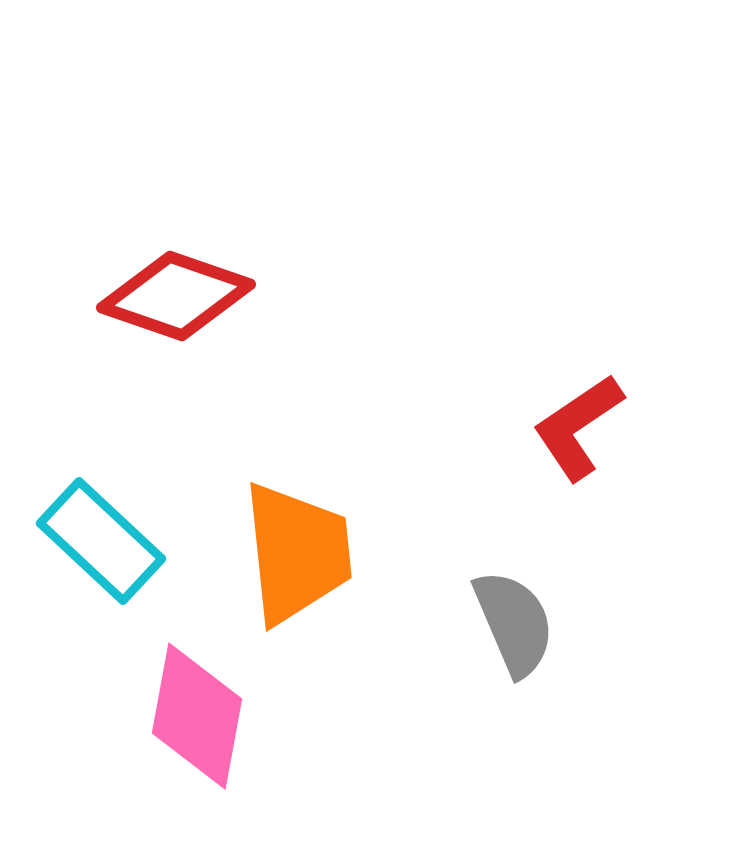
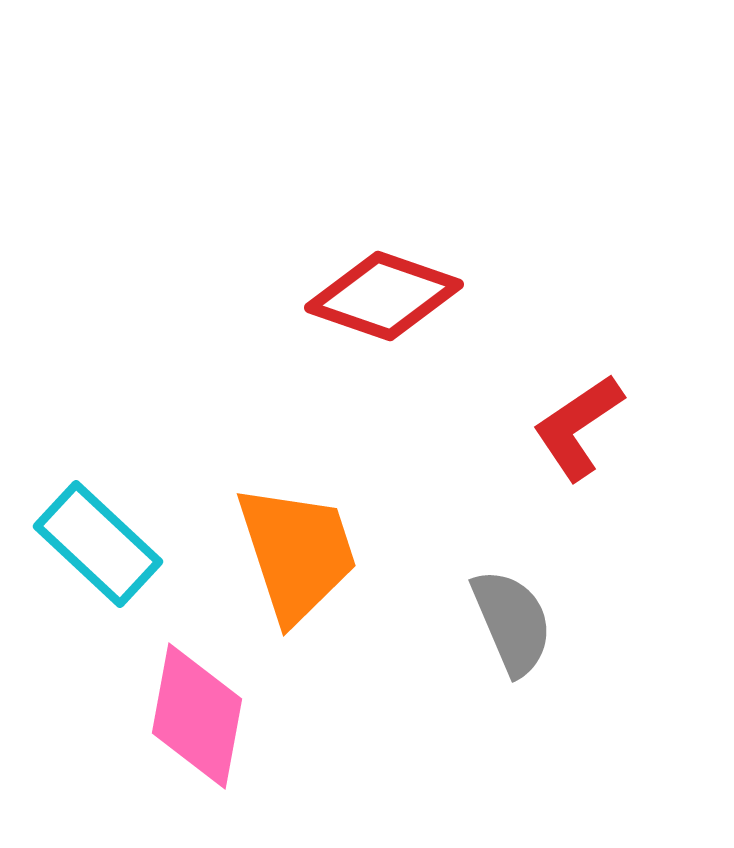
red diamond: moved 208 px right
cyan rectangle: moved 3 px left, 3 px down
orange trapezoid: rotated 12 degrees counterclockwise
gray semicircle: moved 2 px left, 1 px up
